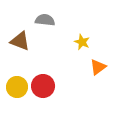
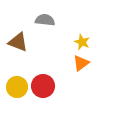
brown triangle: moved 2 px left, 1 px down
orange triangle: moved 17 px left, 4 px up
